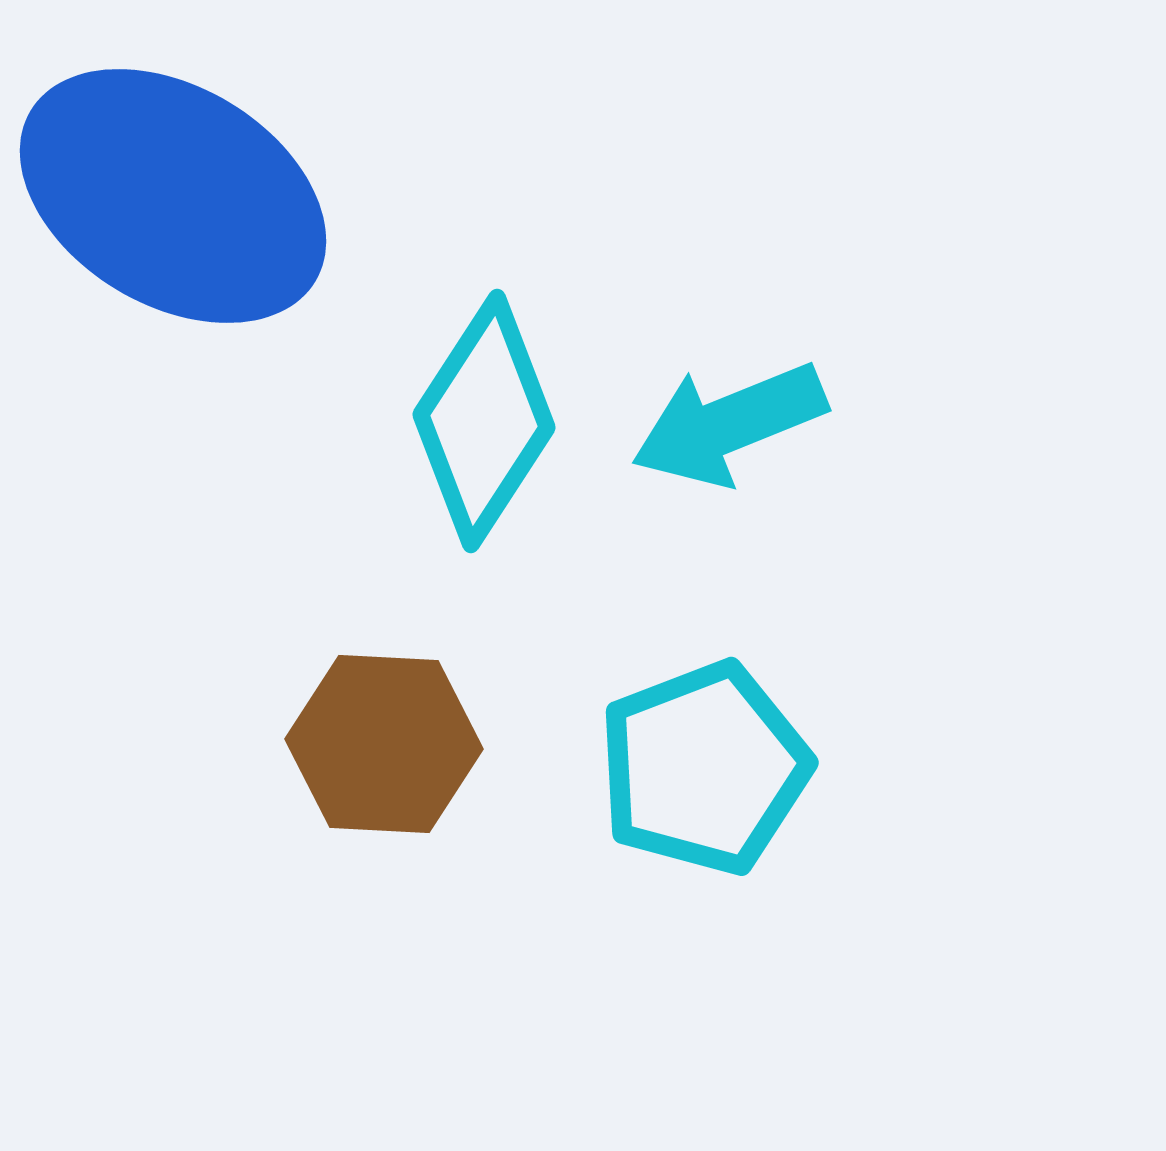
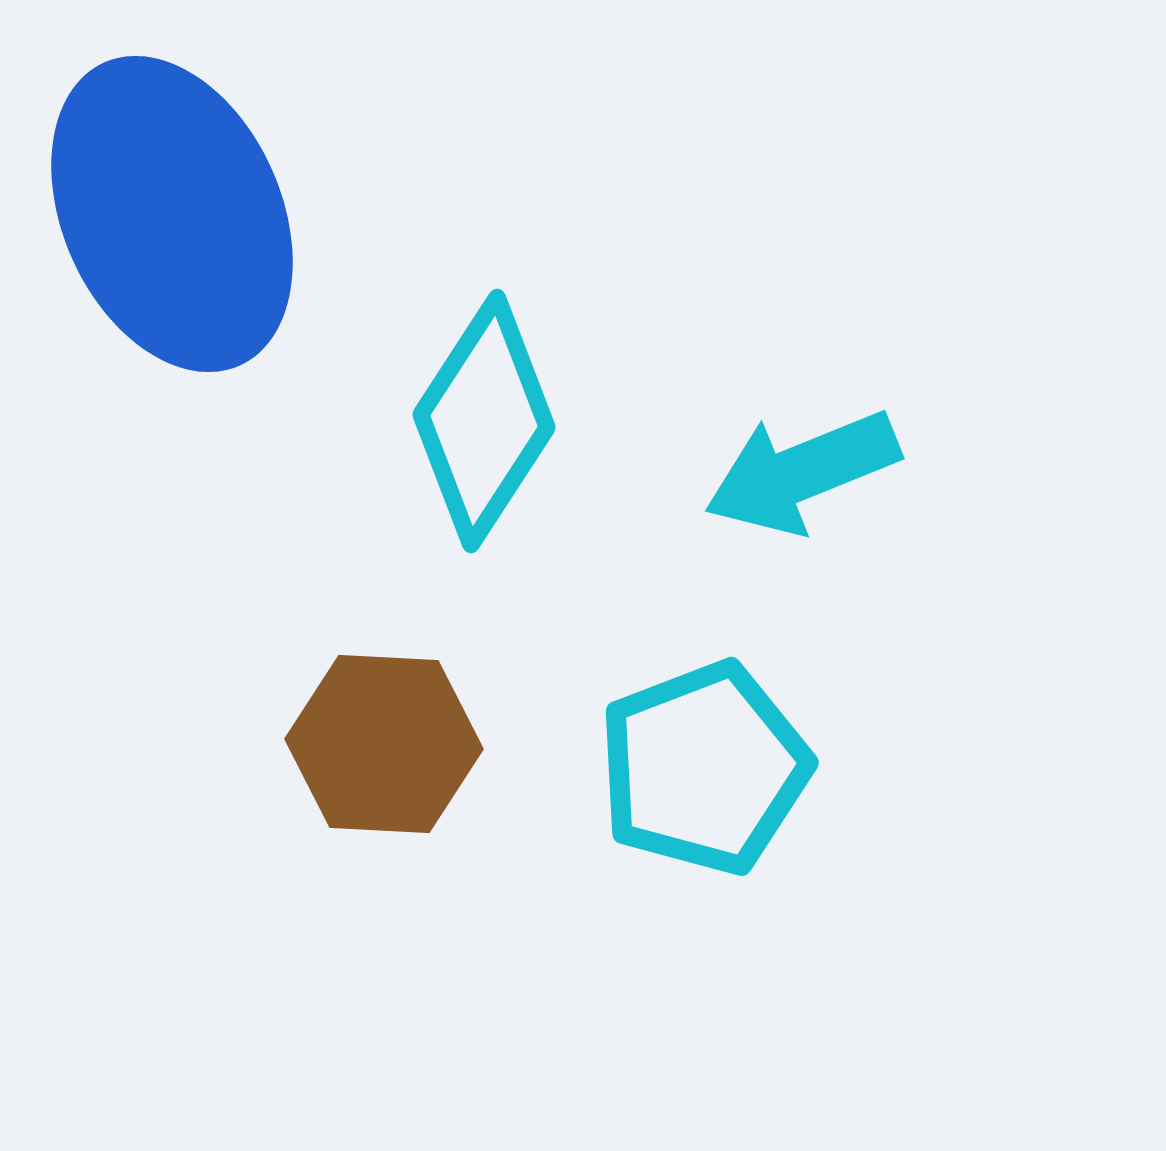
blue ellipse: moved 1 px left, 18 px down; rotated 35 degrees clockwise
cyan arrow: moved 73 px right, 48 px down
